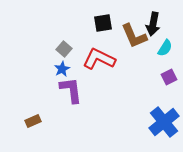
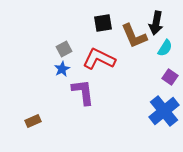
black arrow: moved 3 px right, 1 px up
gray square: rotated 21 degrees clockwise
purple square: moved 1 px right; rotated 28 degrees counterclockwise
purple L-shape: moved 12 px right, 2 px down
blue cross: moved 11 px up
